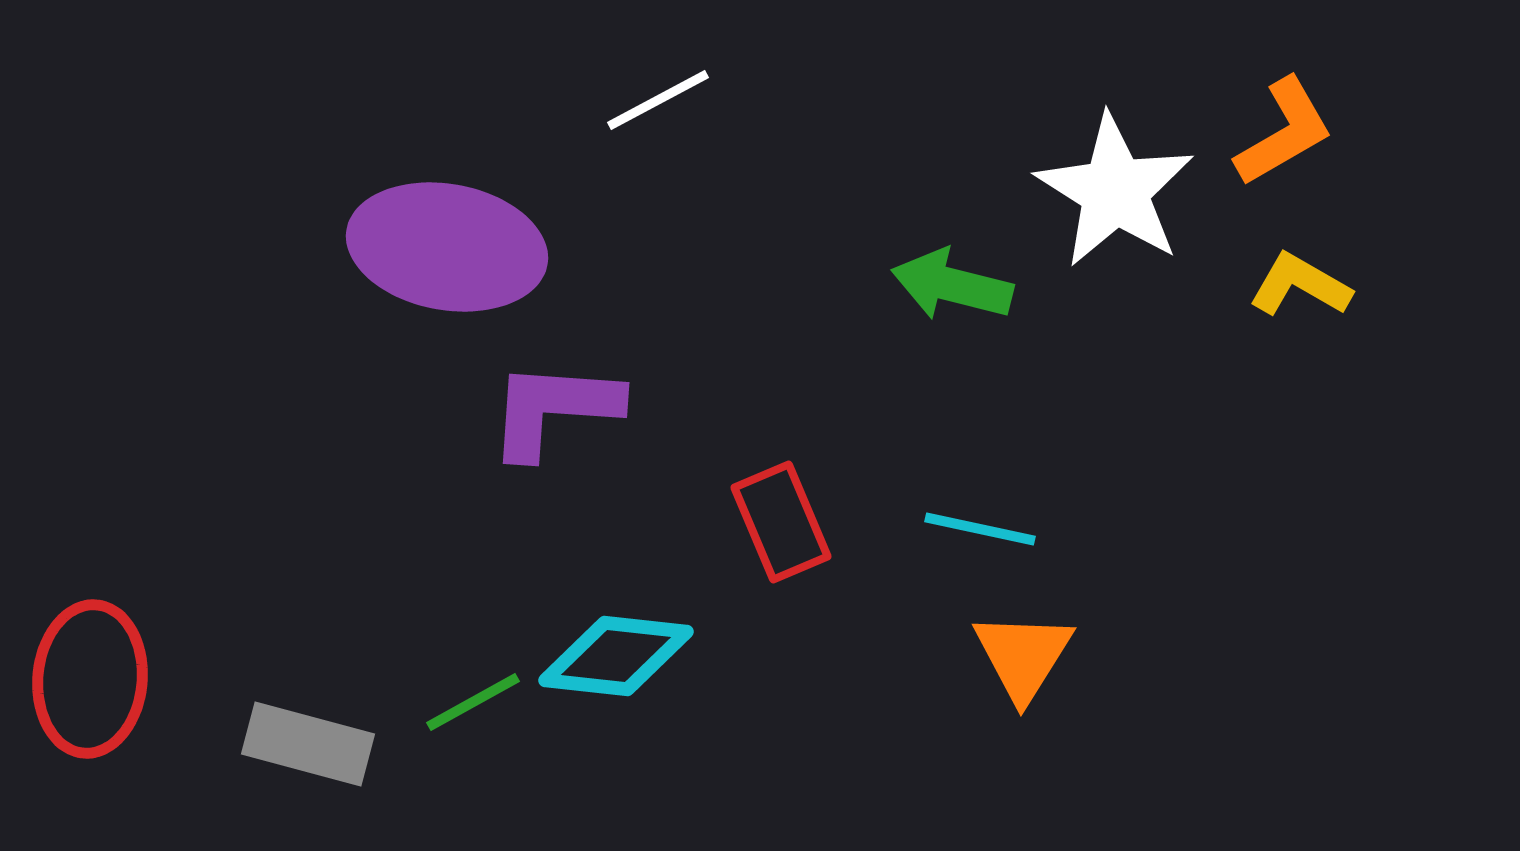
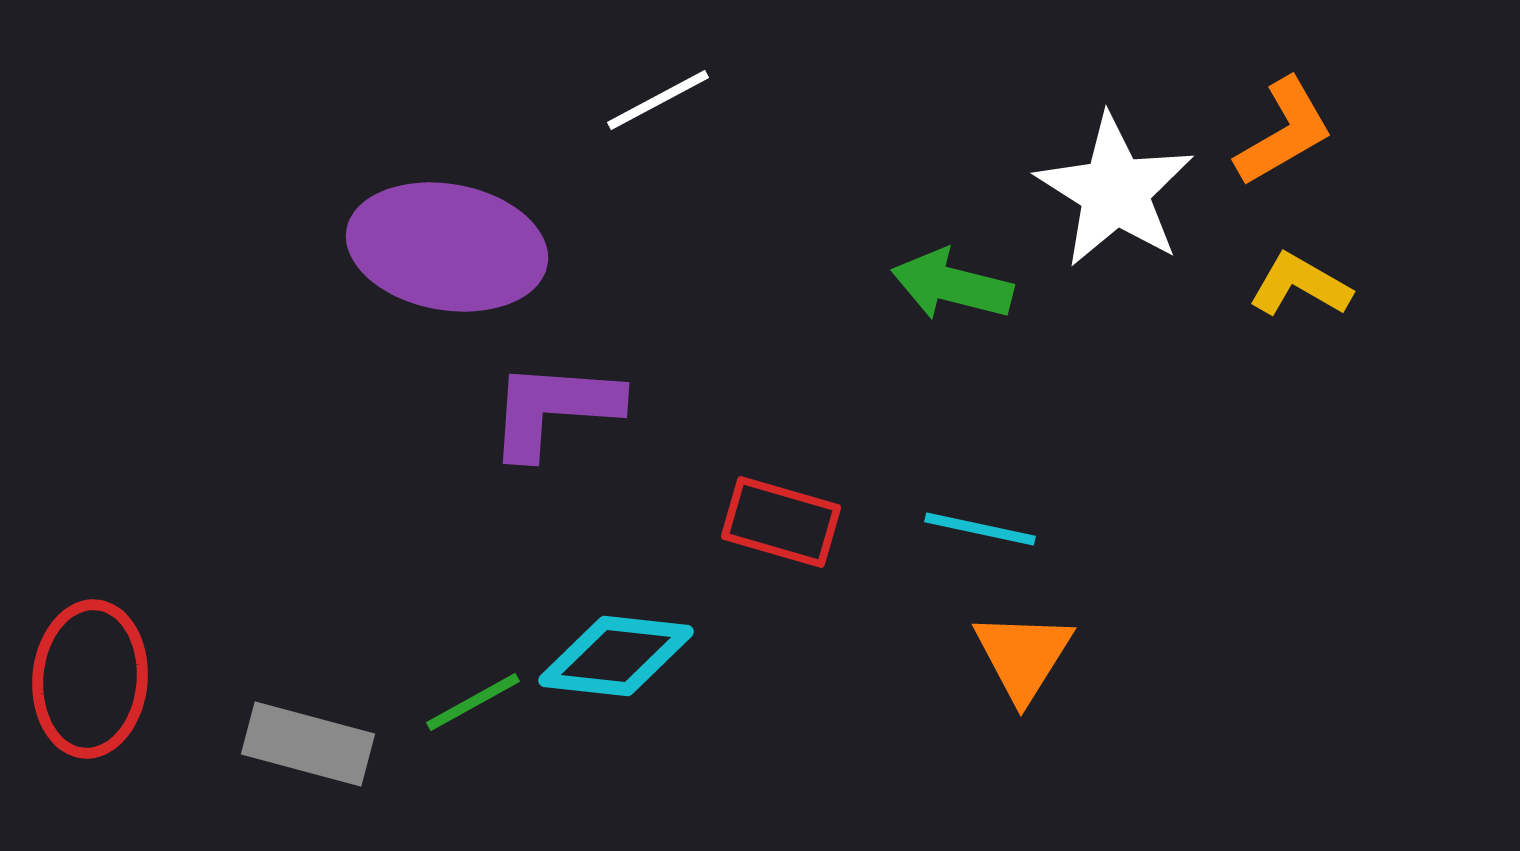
red rectangle: rotated 51 degrees counterclockwise
